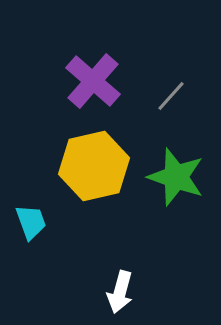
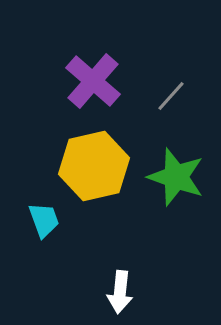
cyan trapezoid: moved 13 px right, 2 px up
white arrow: rotated 9 degrees counterclockwise
